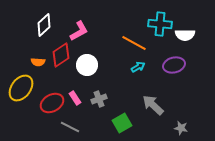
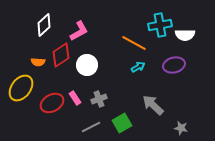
cyan cross: moved 1 px down; rotated 15 degrees counterclockwise
gray line: moved 21 px right; rotated 54 degrees counterclockwise
